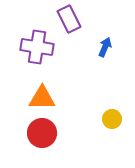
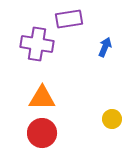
purple rectangle: rotated 72 degrees counterclockwise
purple cross: moved 3 px up
